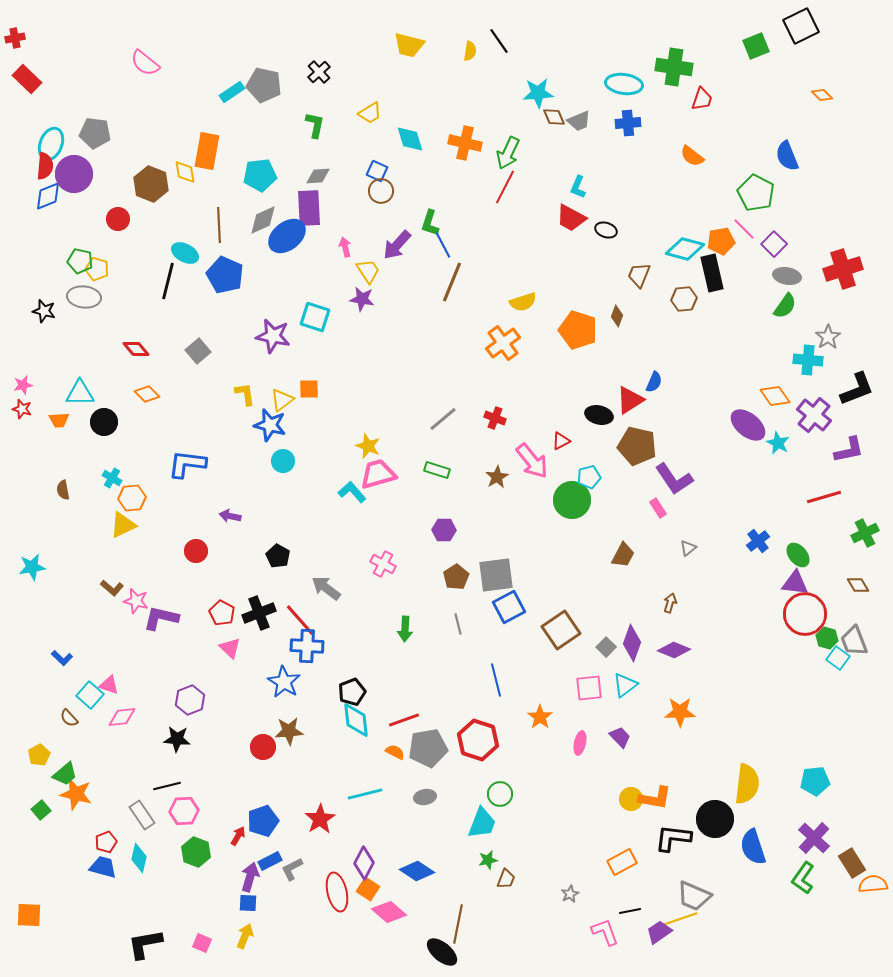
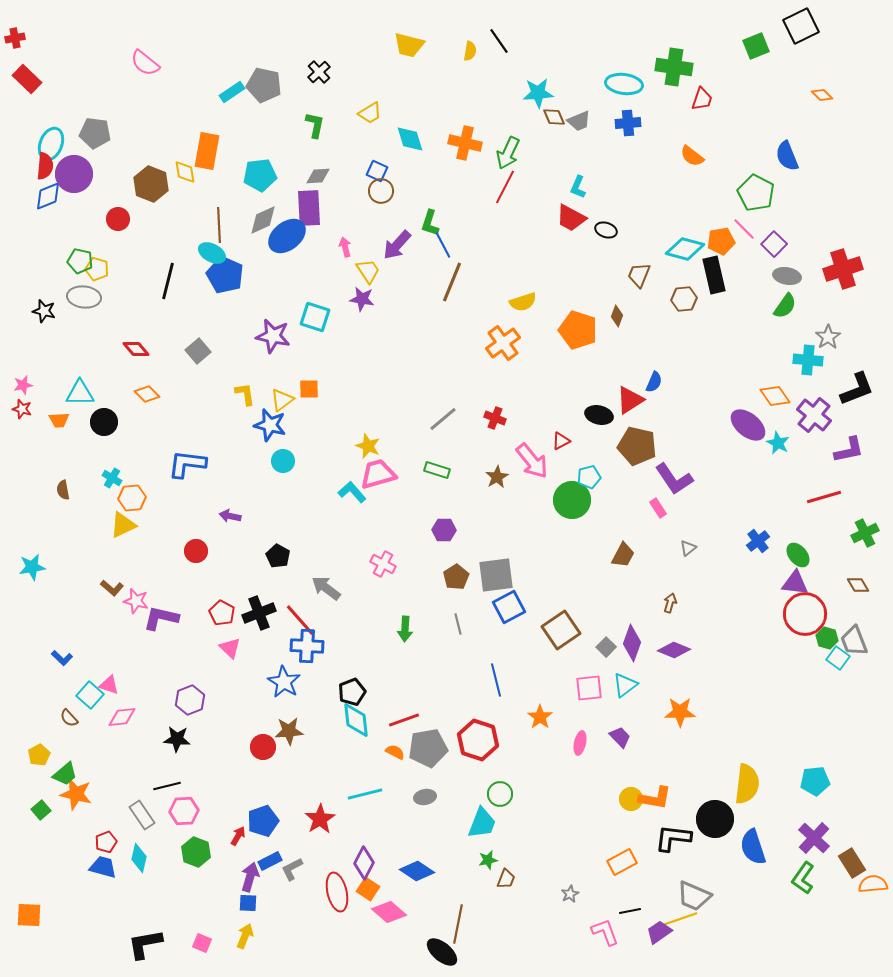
cyan ellipse at (185, 253): moved 27 px right
black rectangle at (712, 273): moved 2 px right, 2 px down
